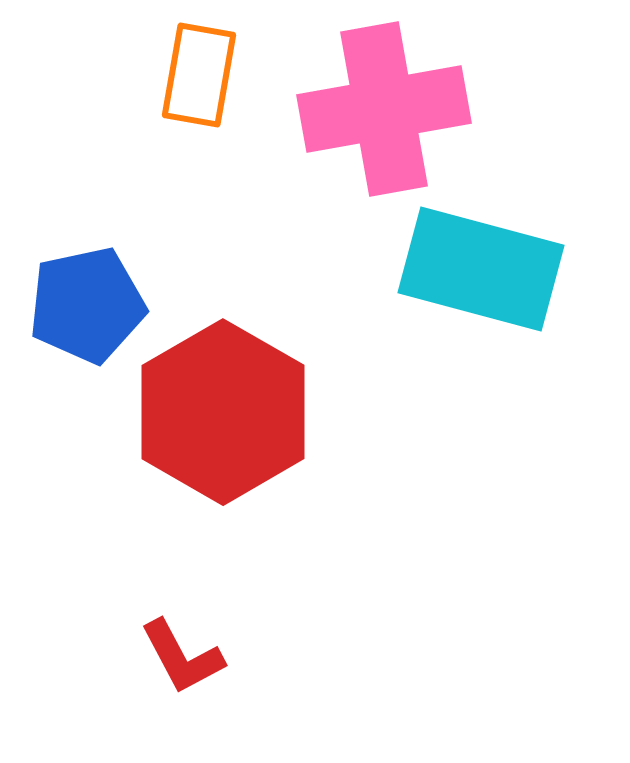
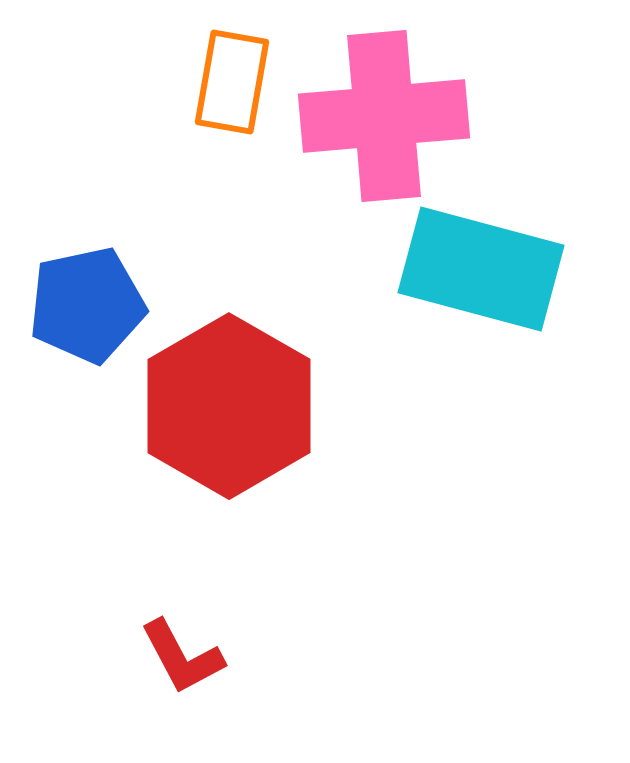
orange rectangle: moved 33 px right, 7 px down
pink cross: moved 7 px down; rotated 5 degrees clockwise
red hexagon: moved 6 px right, 6 px up
